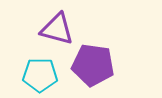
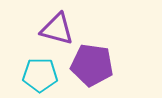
purple pentagon: moved 1 px left
